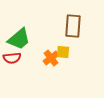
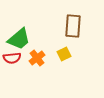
yellow square: moved 1 px right, 2 px down; rotated 32 degrees counterclockwise
orange cross: moved 14 px left
